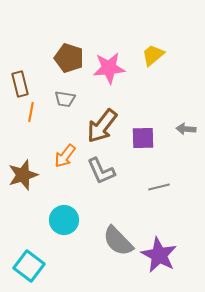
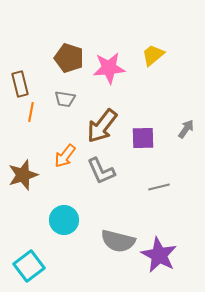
gray arrow: rotated 120 degrees clockwise
gray semicircle: rotated 32 degrees counterclockwise
cyan square: rotated 16 degrees clockwise
